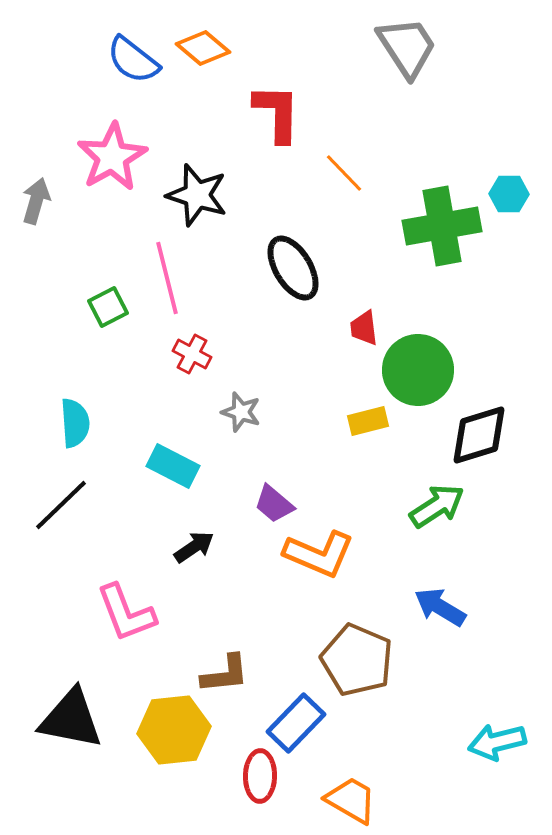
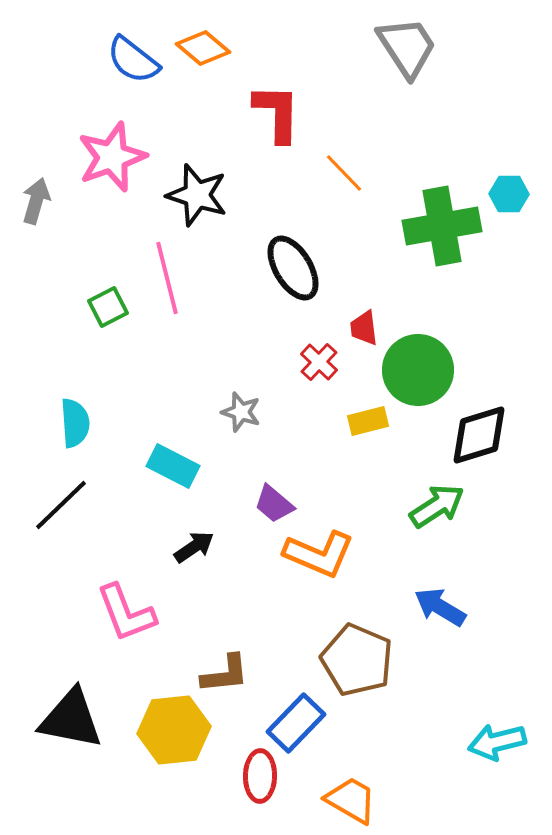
pink star: rotated 10 degrees clockwise
red cross: moved 127 px right, 8 px down; rotated 15 degrees clockwise
